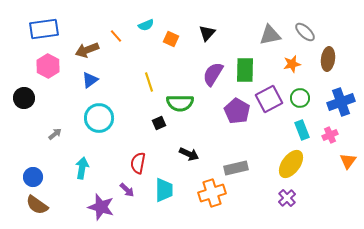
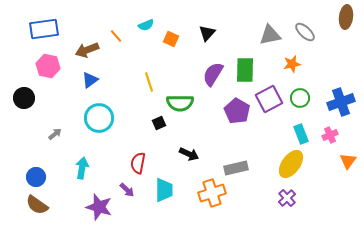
brown ellipse: moved 18 px right, 42 px up
pink hexagon: rotated 15 degrees counterclockwise
cyan rectangle: moved 1 px left, 4 px down
blue circle: moved 3 px right
purple star: moved 2 px left
